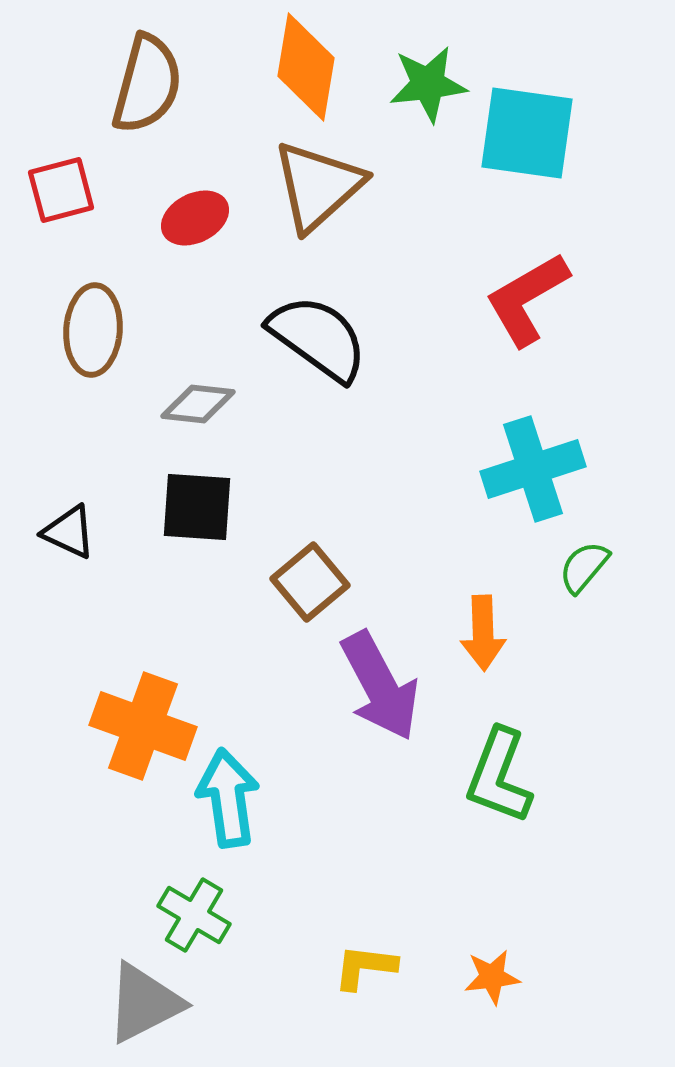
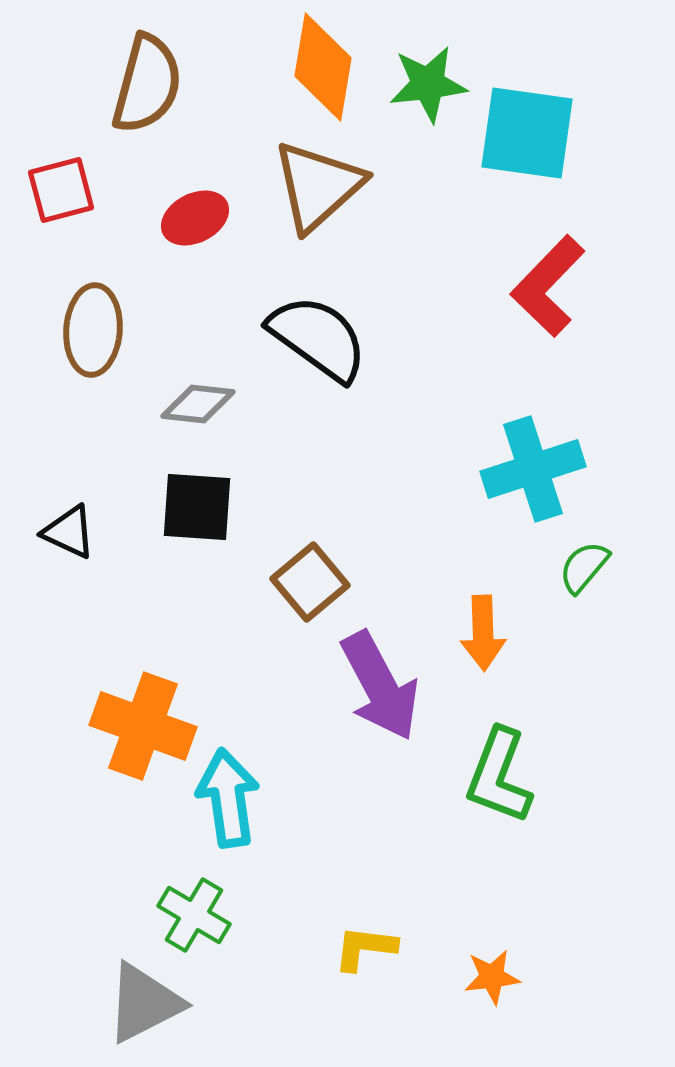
orange diamond: moved 17 px right
red L-shape: moved 21 px right, 13 px up; rotated 16 degrees counterclockwise
yellow L-shape: moved 19 px up
